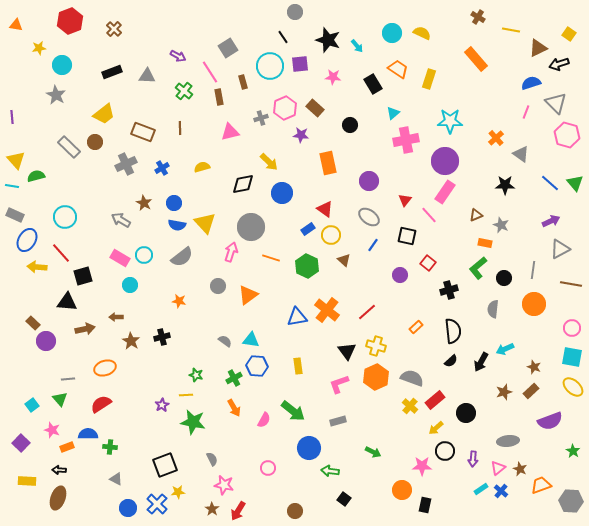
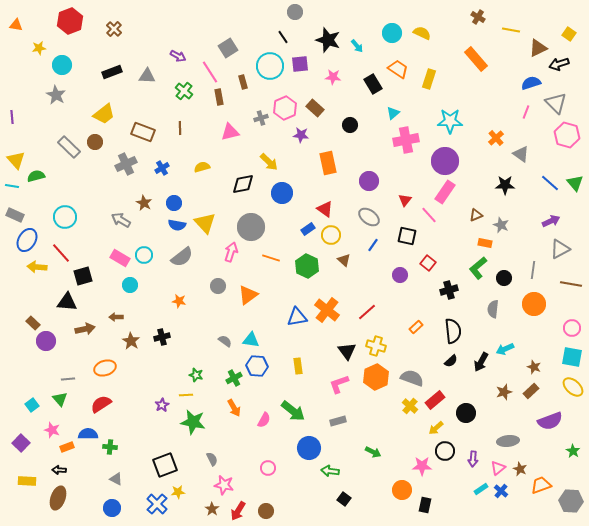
blue circle at (128, 508): moved 16 px left
brown circle at (295, 511): moved 29 px left
